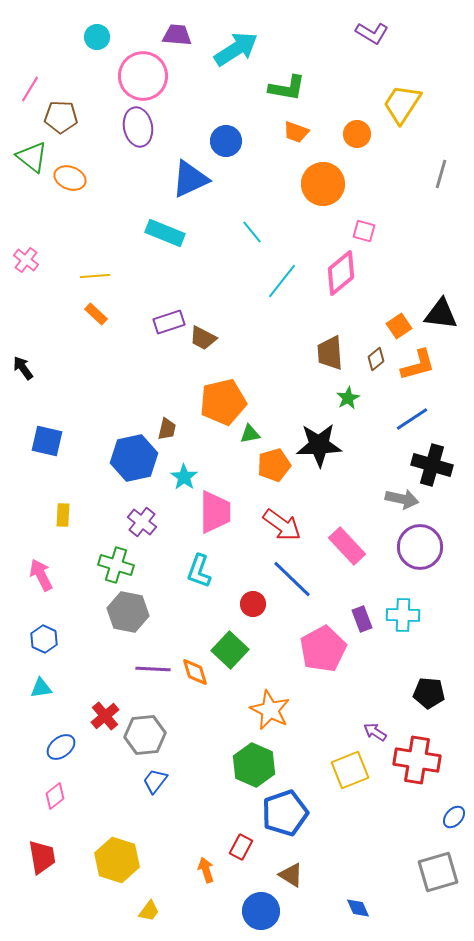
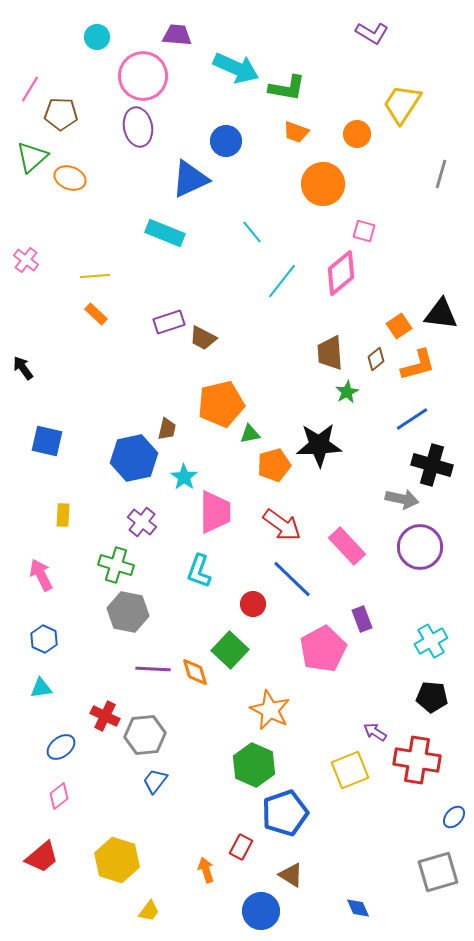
cyan arrow at (236, 49): moved 19 px down; rotated 57 degrees clockwise
brown pentagon at (61, 117): moved 3 px up
green triangle at (32, 157): rotated 40 degrees clockwise
green star at (348, 398): moved 1 px left, 6 px up
orange pentagon at (223, 402): moved 2 px left, 2 px down
cyan cross at (403, 615): moved 28 px right, 26 px down; rotated 32 degrees counterclockwise
black pentagon at (429, 693): moved 3 px right, 4 px down
red cross at (105, 716): rotated 24 degrees counterclockwise
pink diamond at (55, 796): moved 4 px right
red trapezoid at (42, 857): rotated 60 degrees clockwise
